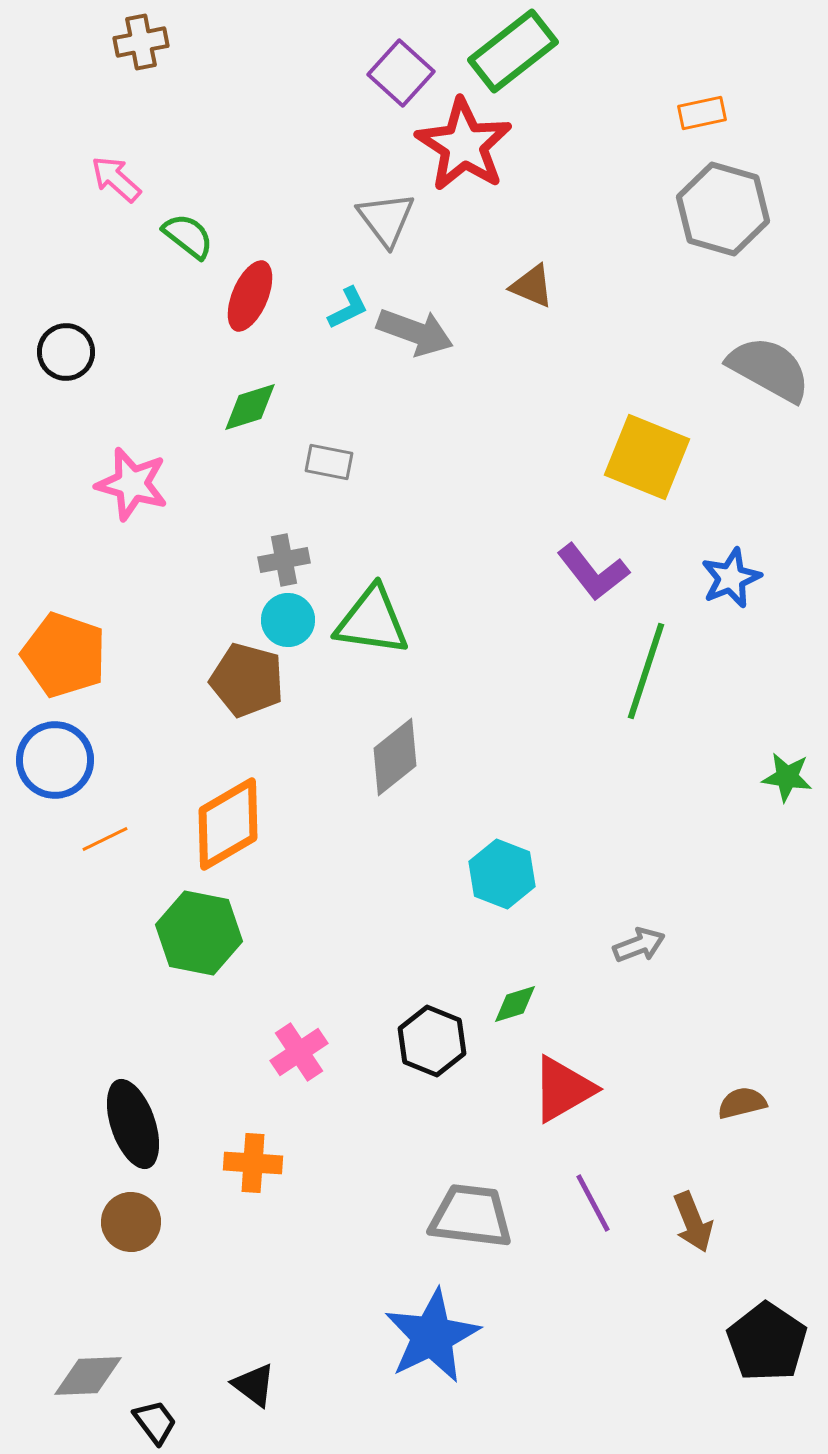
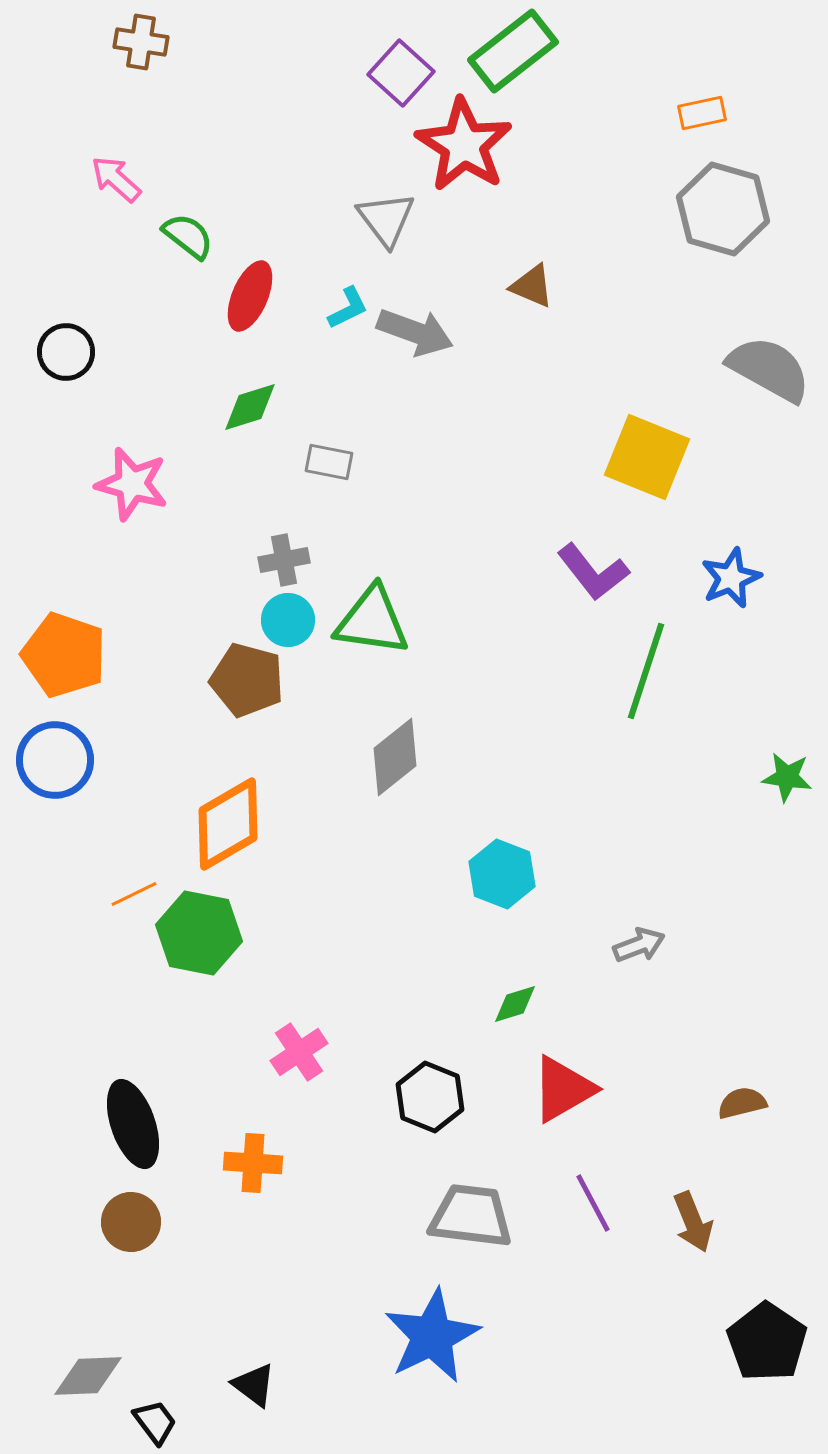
brown cross at (141, 42): rotated 20 degrees clockwise
orange line at (105, 839): moved 29 px right, 55 px down
black hexagon at (432, 1041): moved 2 px left, 56 px down
